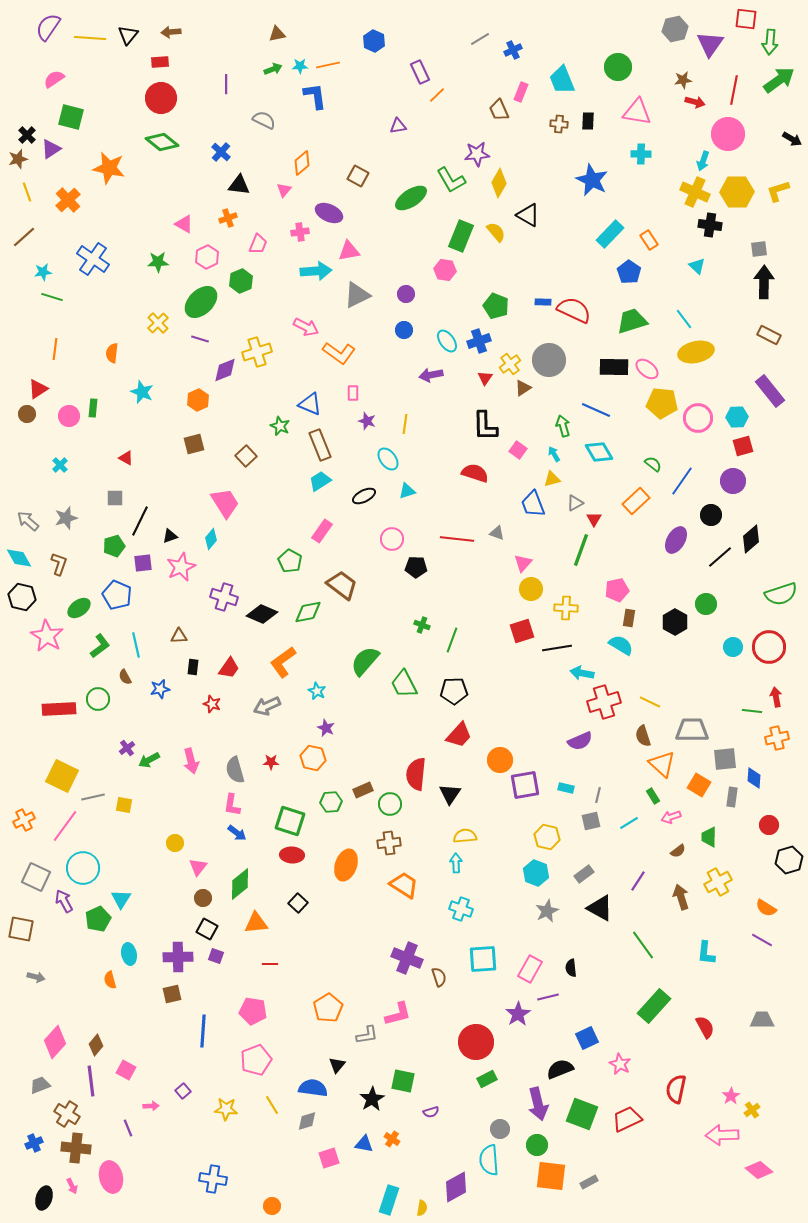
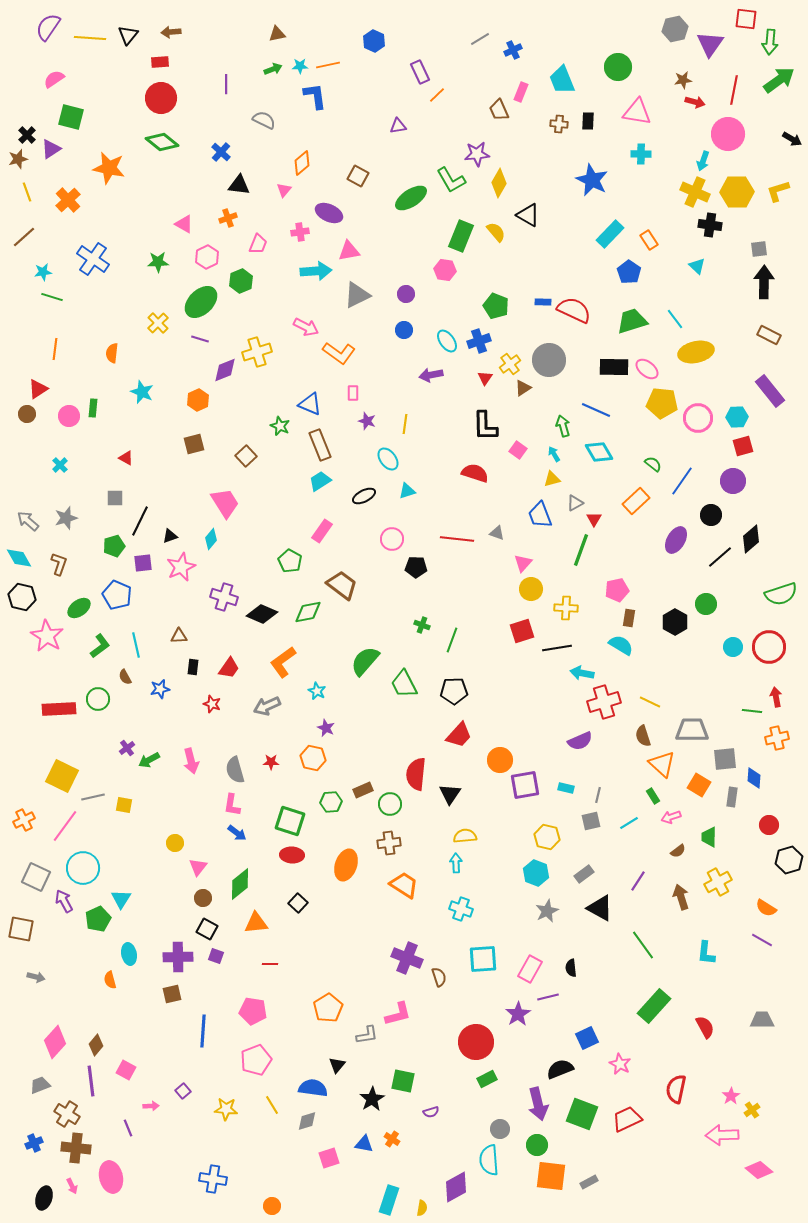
cyan line at (684, 319): moved 9 px left
blue trapezoid at (533, 504): moved 7 px right, 11 px down
